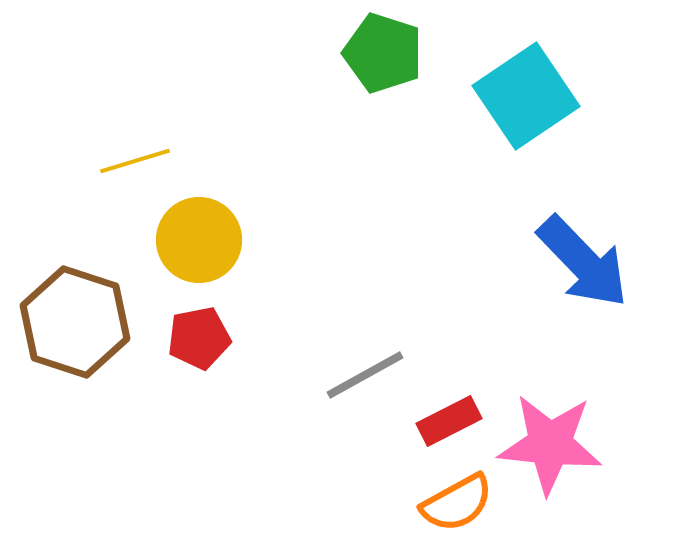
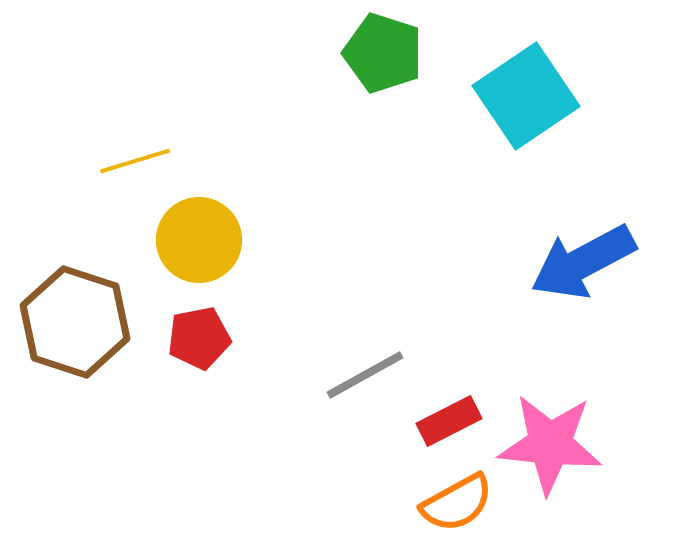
blue arrow: rotated 106 degrees clockwise
